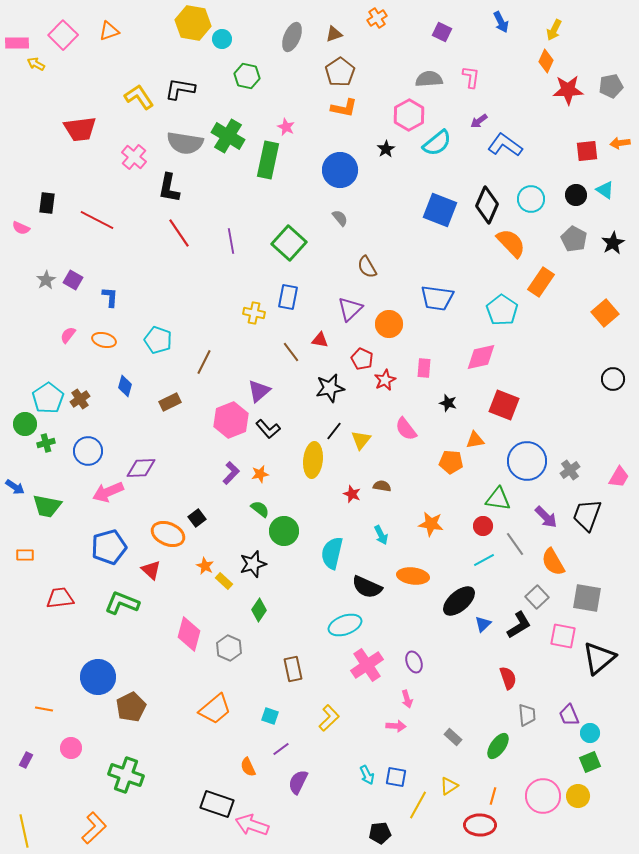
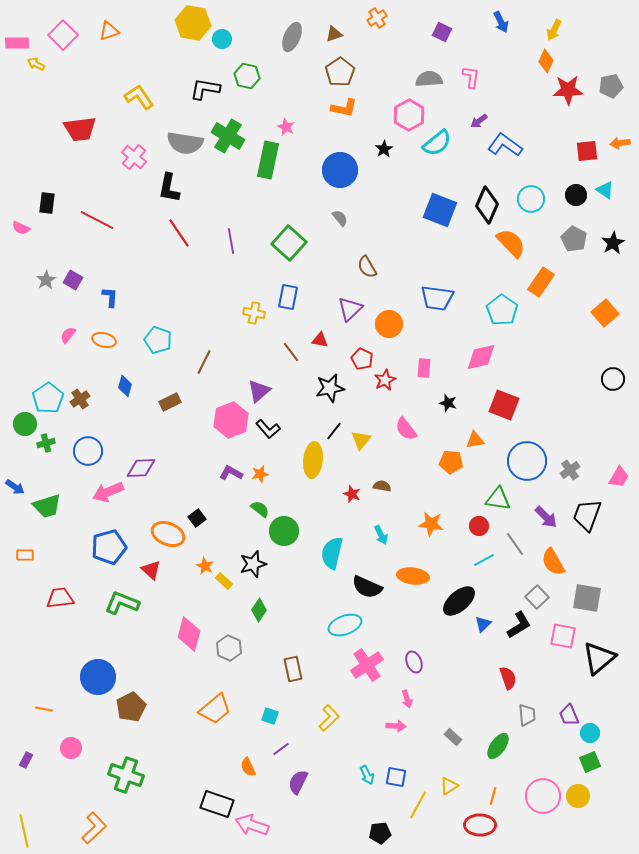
black L-shape at (180, 89): moved 25 px right
black star at (386, 149): moved 2 px left
purple L-shape at (231, 473): rotated 105 degrees counterclockwise
green trapezoid at (47, 506): rotated 28 degrees counterclockwise
red circle at (483, 526): moved 4 px left
